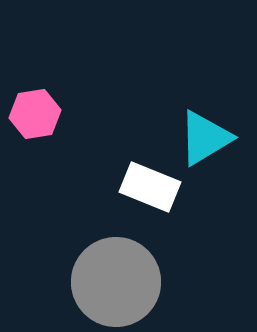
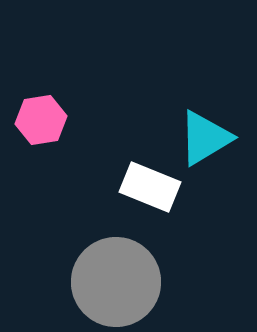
pink hexagon: moved 6 px right, 6 px down
